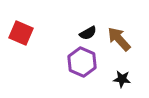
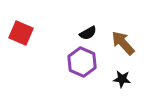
brown arrow: moved 4 px right, 4 px down
